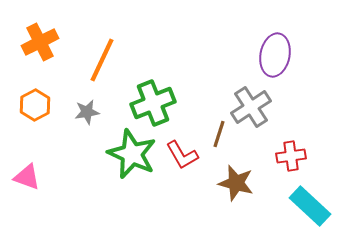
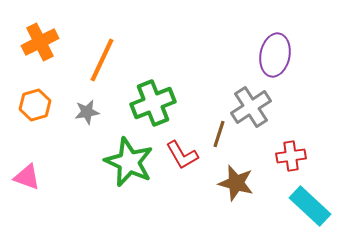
orange hexagon: rotated 12 degrees clockwise
green star: moved 3 px left, 8 px down
